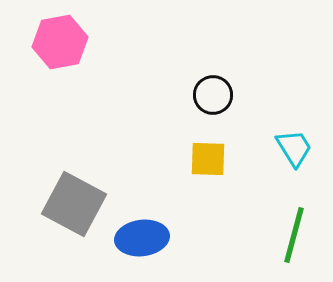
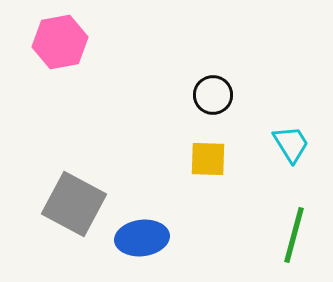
cyan trapezoid: moved 3 px left, 4 px up
